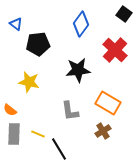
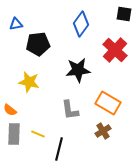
black square: rotated 28 degrees counterclockwise
blue triangle: rotated 48 degrees counterclockwise
gray L-shape: moved 1 px up
black line: rotated 45 degrees clockwise
